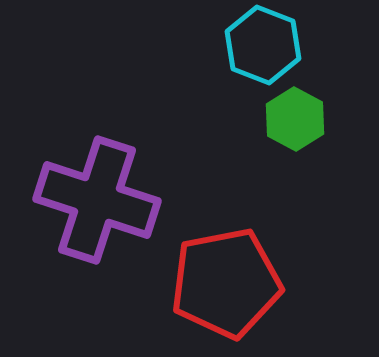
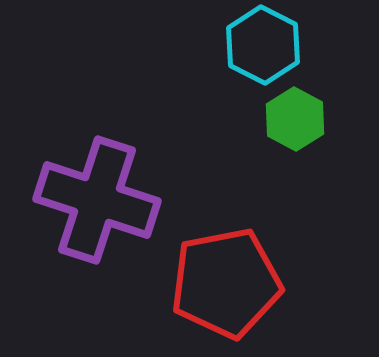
cyan hexagon: rotated 6 degrees clockwise
